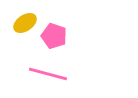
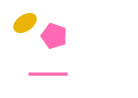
pink line: rotated 15 degrees counterclockwise
